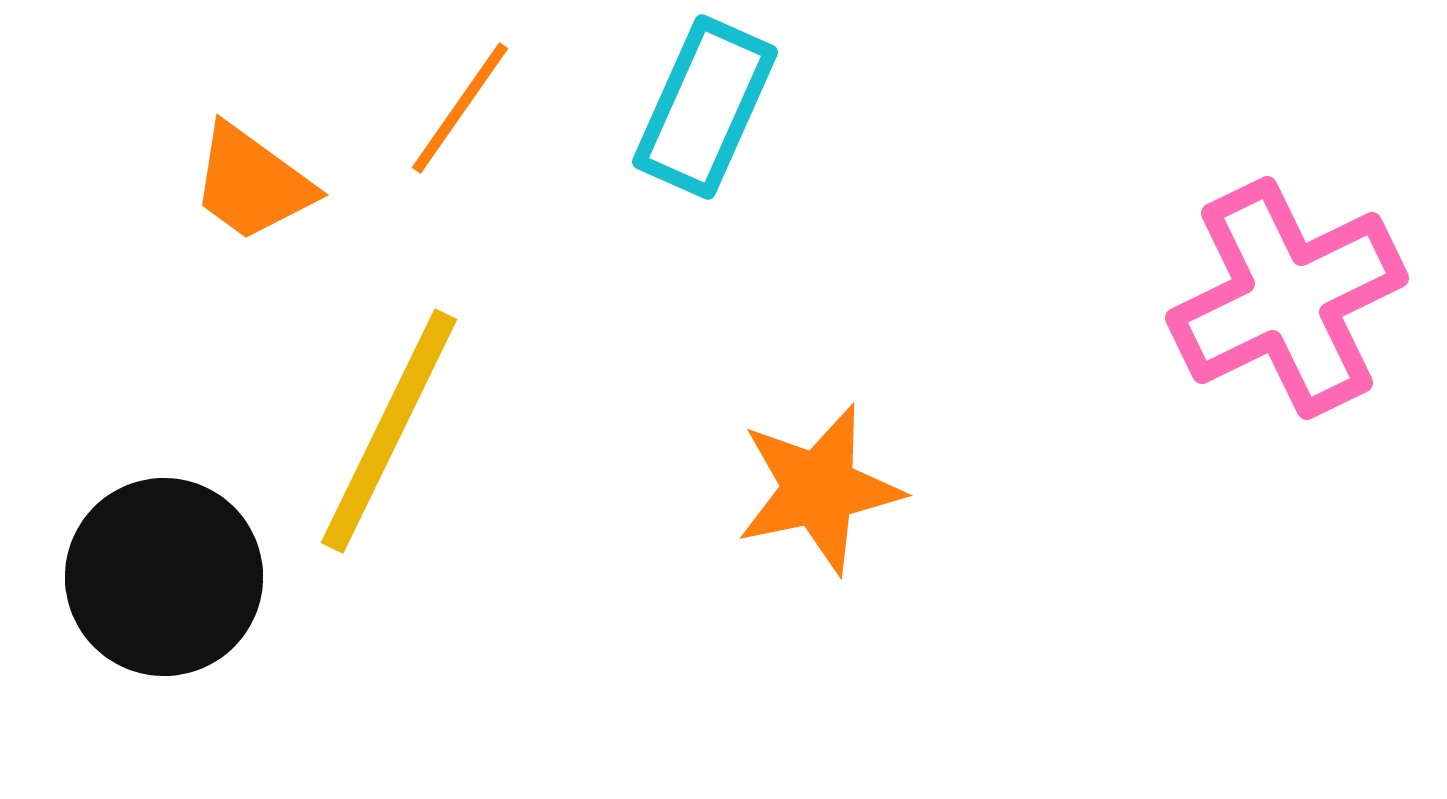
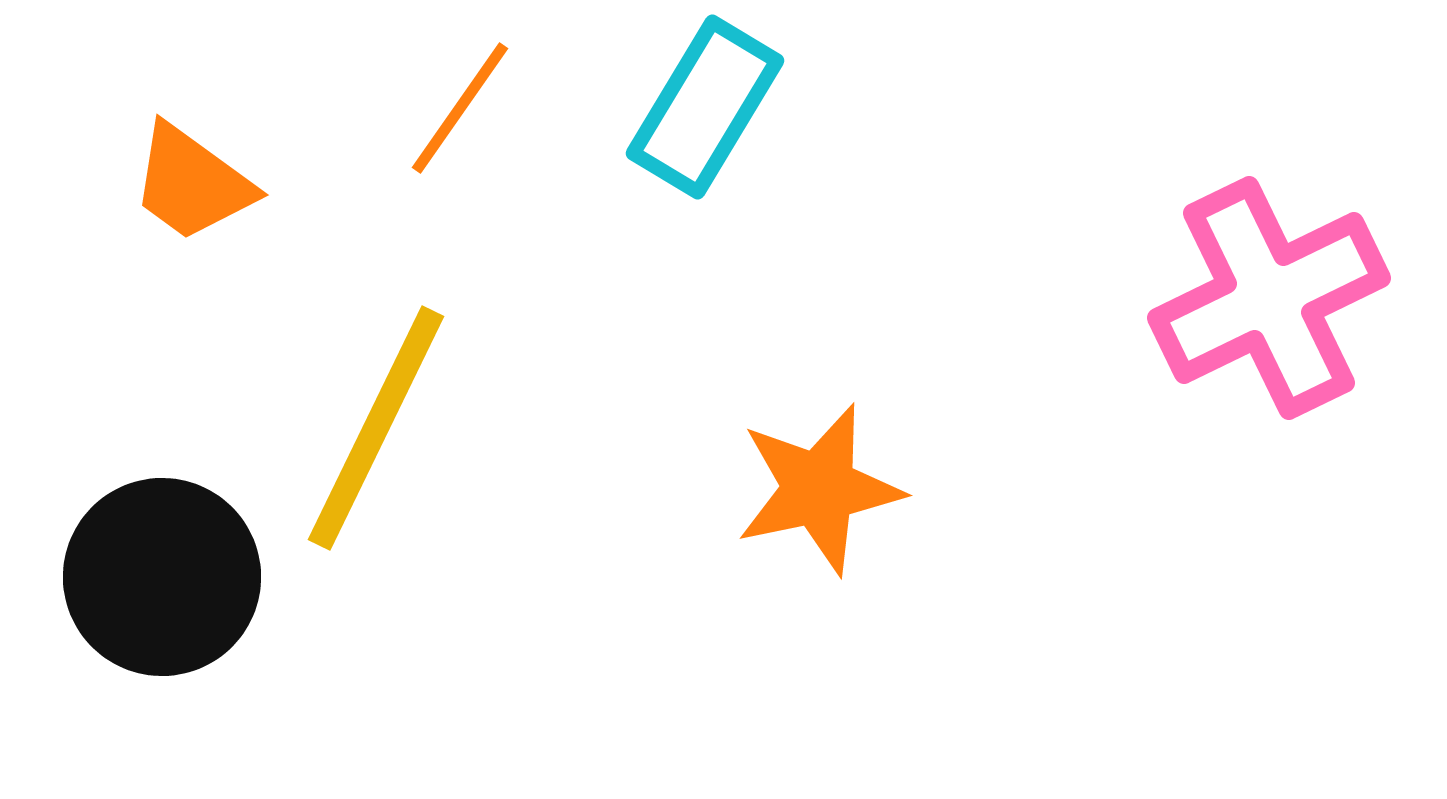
cyan rectangle: rotated 7 degrees clockwise
orange trapezoid: moved 60 px left
pink cross: moved 18 px left
yellow line: moved 13 px left, 3 px up
black circle: moved 2 px left
